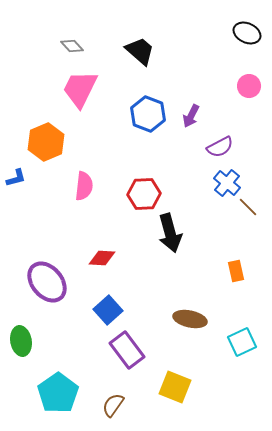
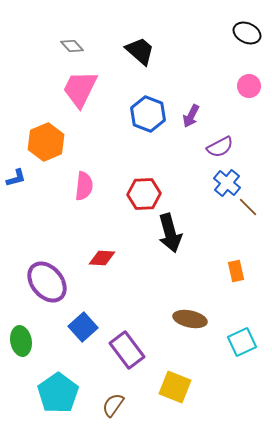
blue square: moved 25 px left, 17 px down
